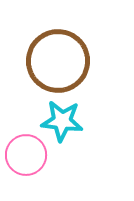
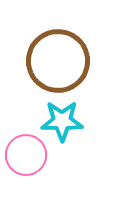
cyan star: rotated 6 degrees counterclockwise
